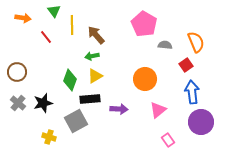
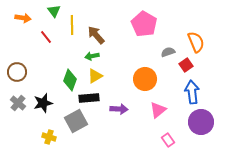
gray semicircle: moved 3 px right, 7 px down; rotated 24 degrees counterclockwise
black rectangle: moved 1 px left, 1 px up
